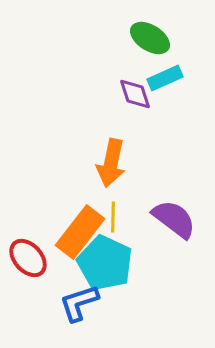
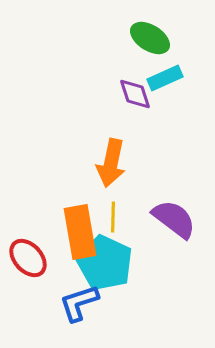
orange rectangle: rotated 48 degrees counterclockwise
